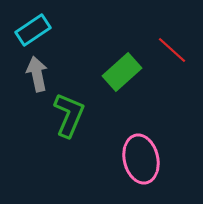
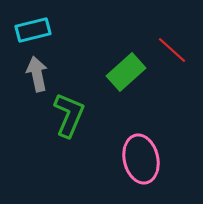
cyan rectangle: rotated 20 degrees clockwise
green rectangle: moved 4 px right
